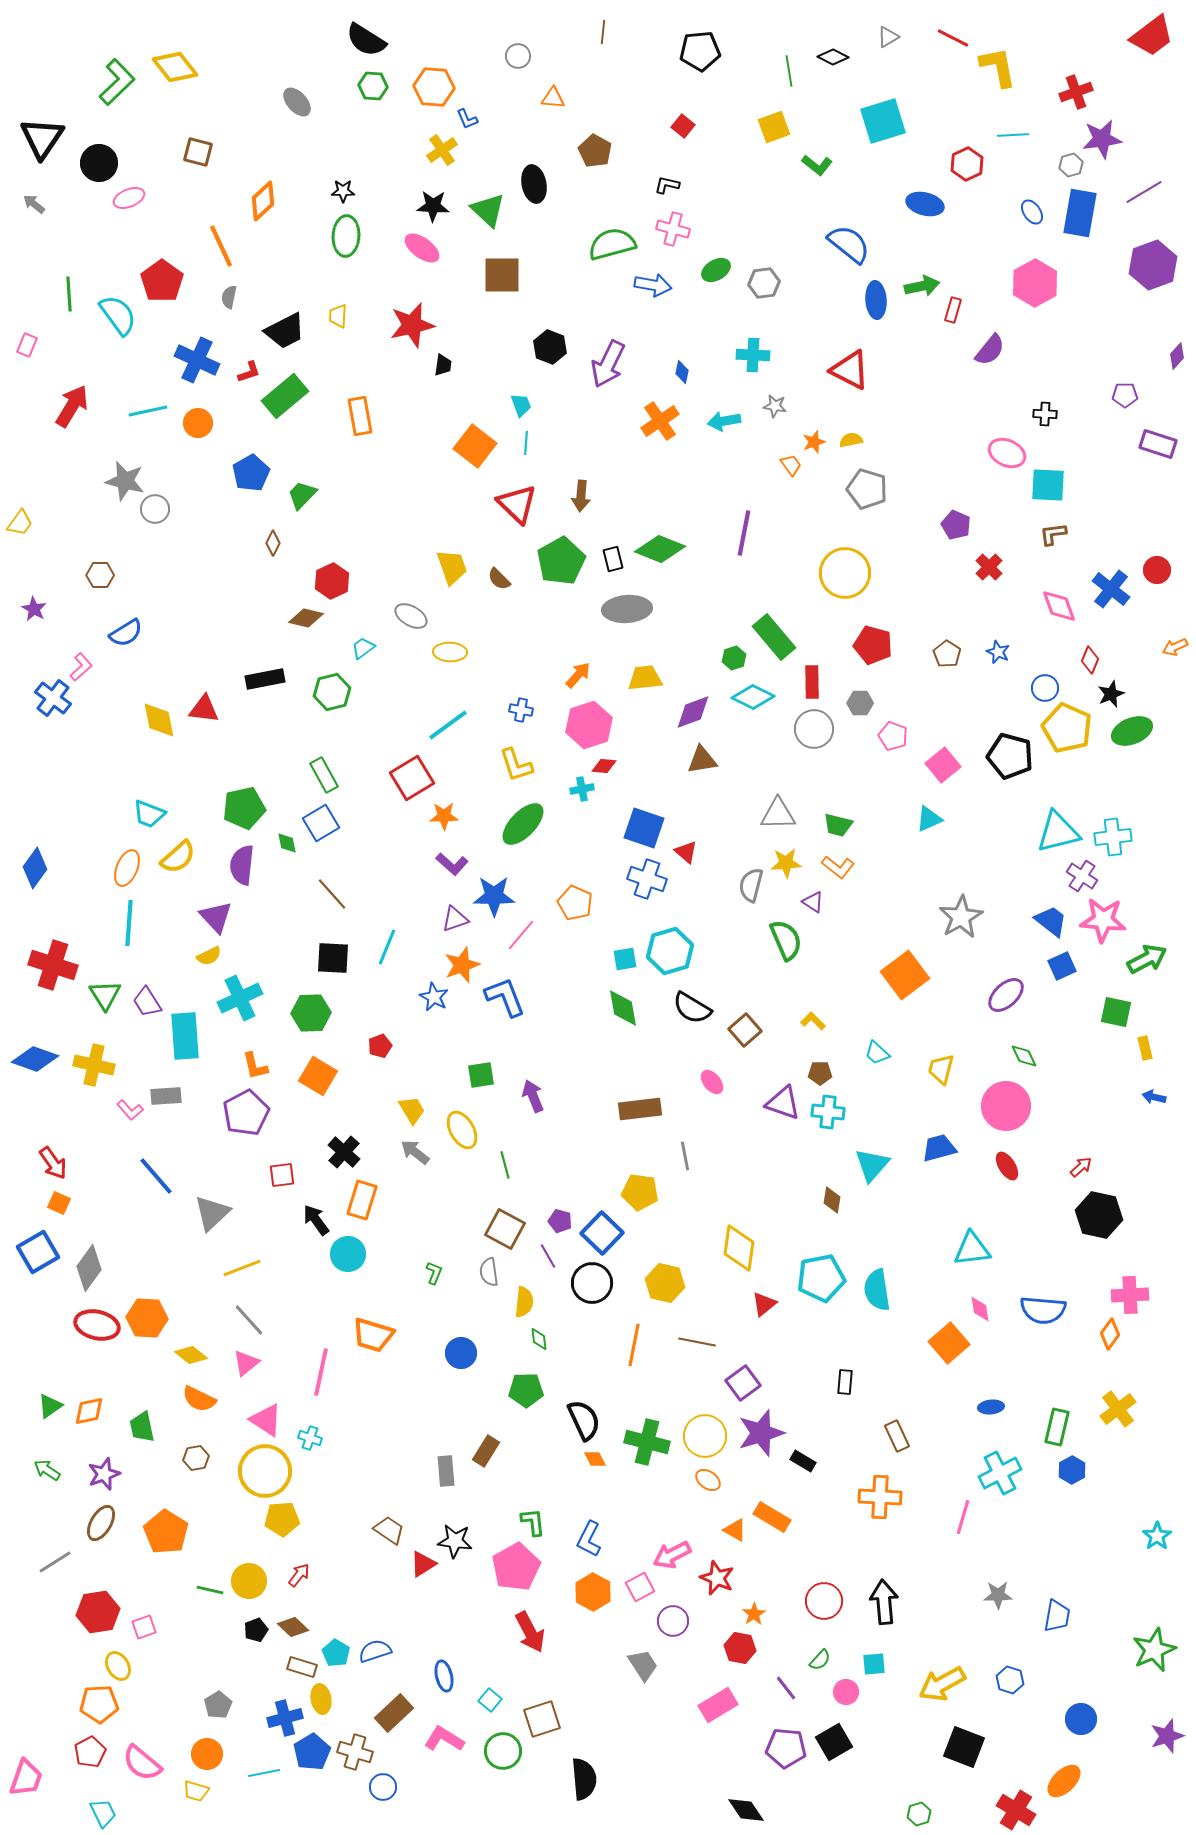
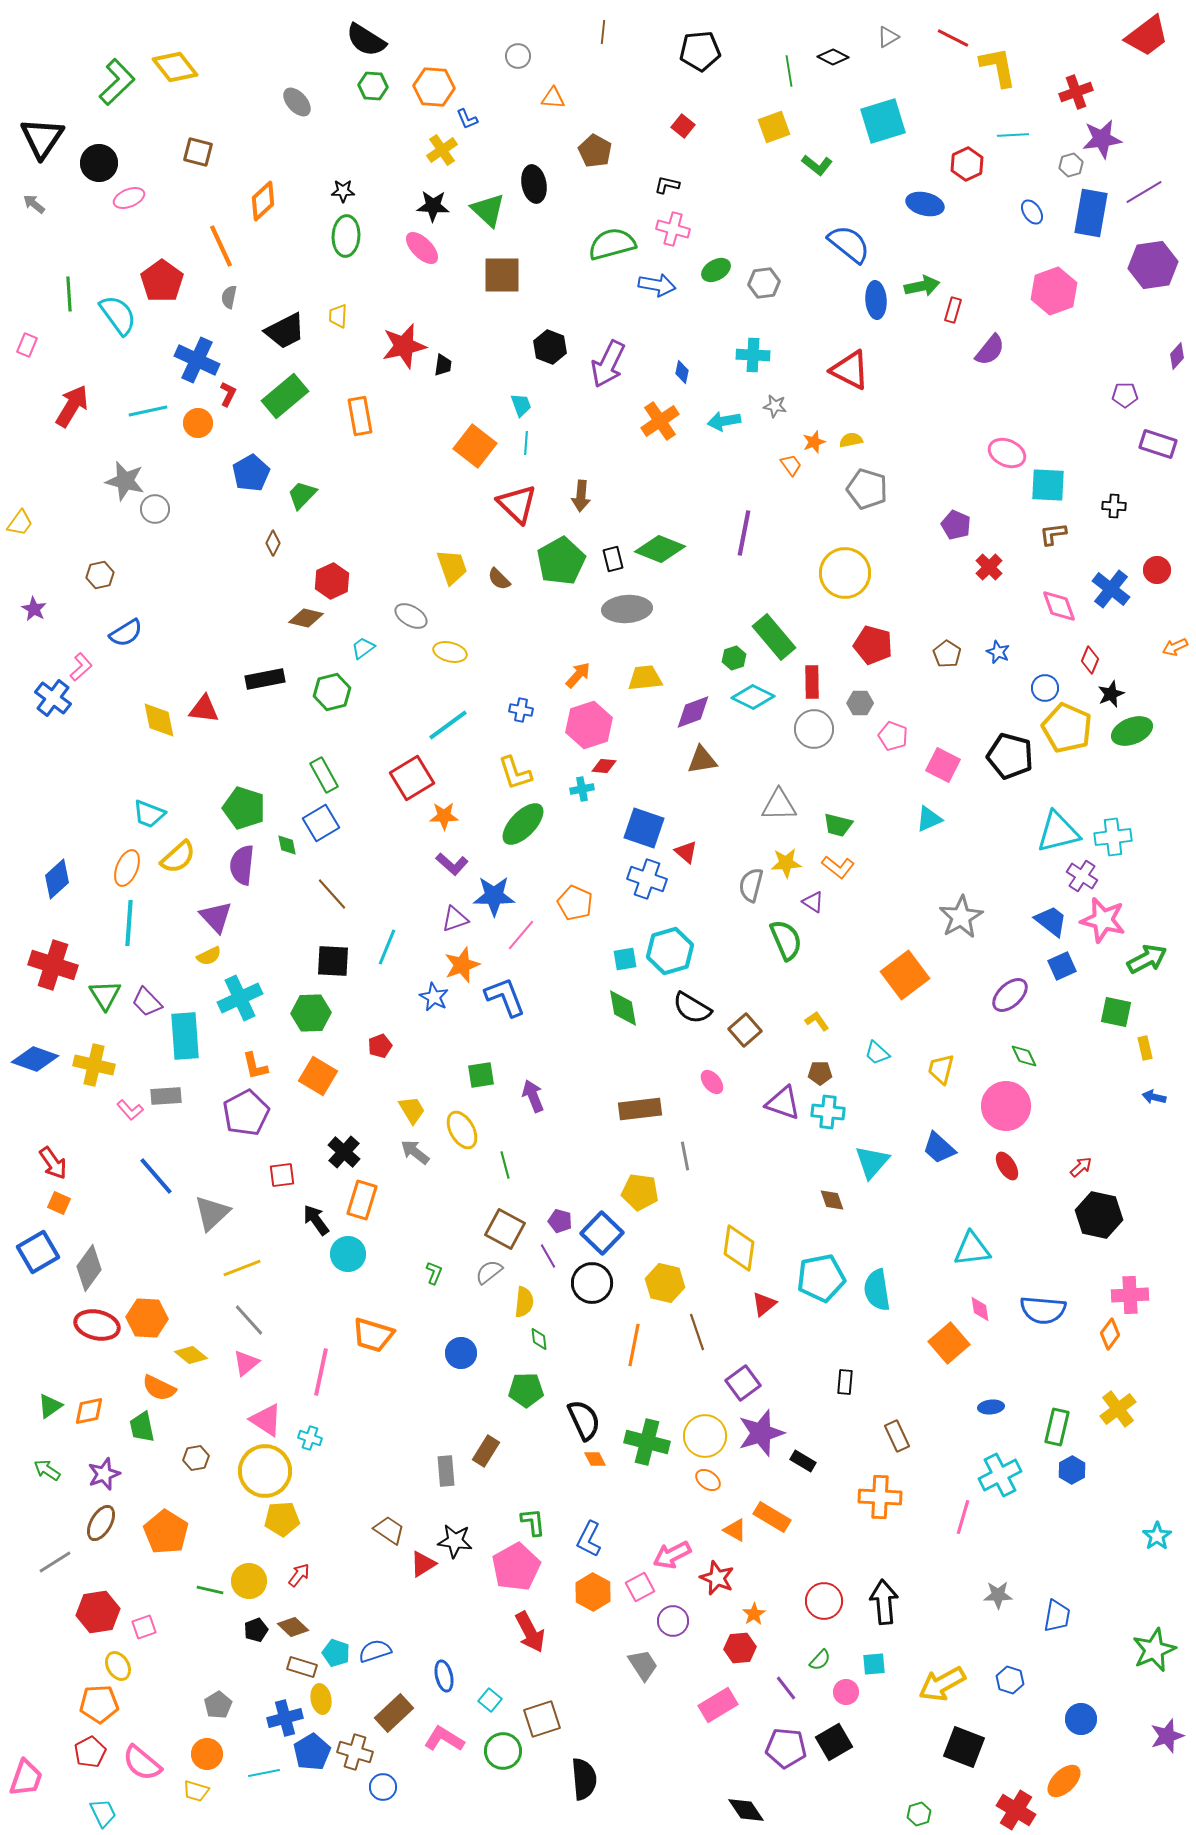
red trapezoid at (1152, 36): moved 5 px left
blue rectangle at (1080, 213): moved 11 px right
pink ellipse at (422, 248): rotated 9 degrees clockwise
purple hexagon at (1153, 265): rotated 12 degrees clockwise
pink hexagon at (1035, 283): moved 19 px right, 8 px down; rotated 9 degrees clockwise
blue arrow at (653, 285): moved 4 px right
red star at (412, 325): moved 8 px left, 21 px down
red L-shape at (249, 372): moved 21 px left, 22 px down; rotated 45 degrees counterclockwise
black cross at (1045, 414): moved 69 px right, 92 px down
brown hexagon at (100, 575): rotated 12 degrees counterclockwise
yellow ellipse at (450, 652): rotated 12 degrees clockwise
yellow L-shape at (516, 765): moved 1 px left, 8 px down
pink square at (943, 765): rotated 24 degrees counterclockwise
green pentagon at (244, 808): rotated 30 degrees clockwise
gray triangle at (778, 814): moved 1 px right, 9 px up
green diamond at (287, 843): moved 2 px down
blue diamond at (35, 868): moved 22 px right, 11 px down; rotated 12 degrees clockwise
pink star at (1103, 920): rotated 9 degrees clockwise
black square at (333, 958): moved 3 px down
purple ellipse at (1006, 995): moved 4 px right
purple trapezoid at (147, 1002): rotated 12 degrees counterclockwise
yellow L-shape at (813, 1021): moved 4 px right; rotated 10 degrees clockwise
blue trapezoid at (939, 1148): rotated 123 degrees counterclockwise
cyan triangle at (872, 1165): moved 3 px up
brown diamond at (832, 1200): rotated 28 degrees counterclockwise
gray semicircle at (489, 1272): rotated 60 degrees clockwise
brown line at (697, 1342): moved 10 px up; rotated 60 degrees clockwise
orange semicircle at (199, 1399): moved 40 px left, 11 px up
cyan cross at (1000, 1473): moved 2 px down
red hexagon at (740, 1648): rotated 16 degrees counterclockwise
cyan pentagon at (336, 1653): rotated 12 degrees counterclockwise
